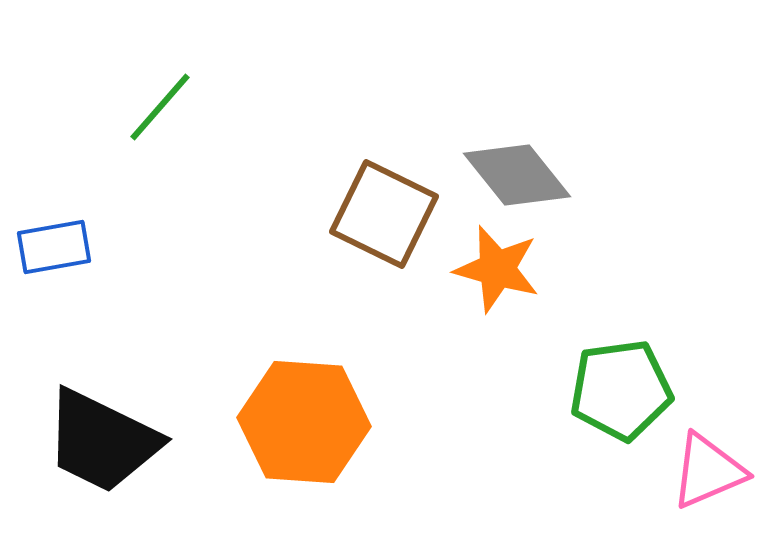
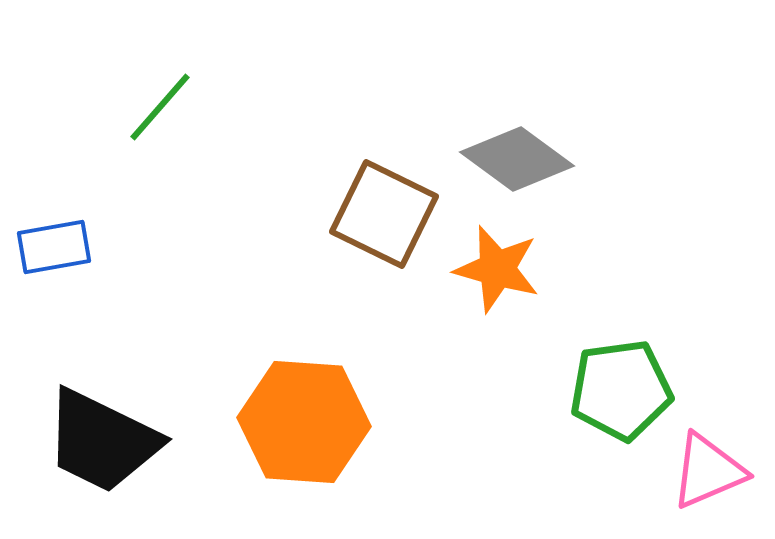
gray diamond: moved 16 px up; rotated 15 degrees counterclockwise
